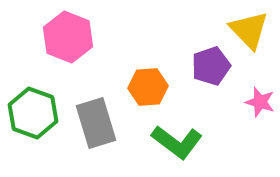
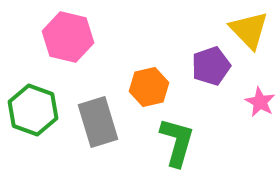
pink hexagon: rotated 9 degrees counterclockwise
orange hexagon: moved 1 px right; rotated 9 degrees counterclockwise
pink star: rotated 12 degrees clockwise
green hexagon: moved 3 px up
gray rectangle: moved 2 px right, 1 px up
green L-shape: rotated 111 degrees counterclockwise
